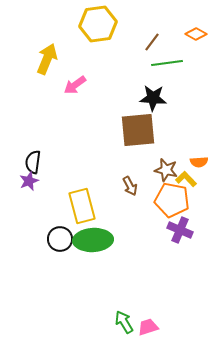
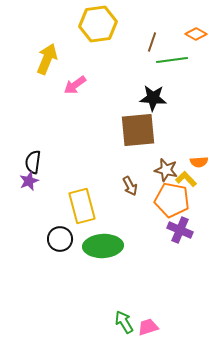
brown line: rotated 18 degrees counterclockwise
green line: moved 5 px right, 3 px up
green ellipse: moved 10 px right, 6 px down
